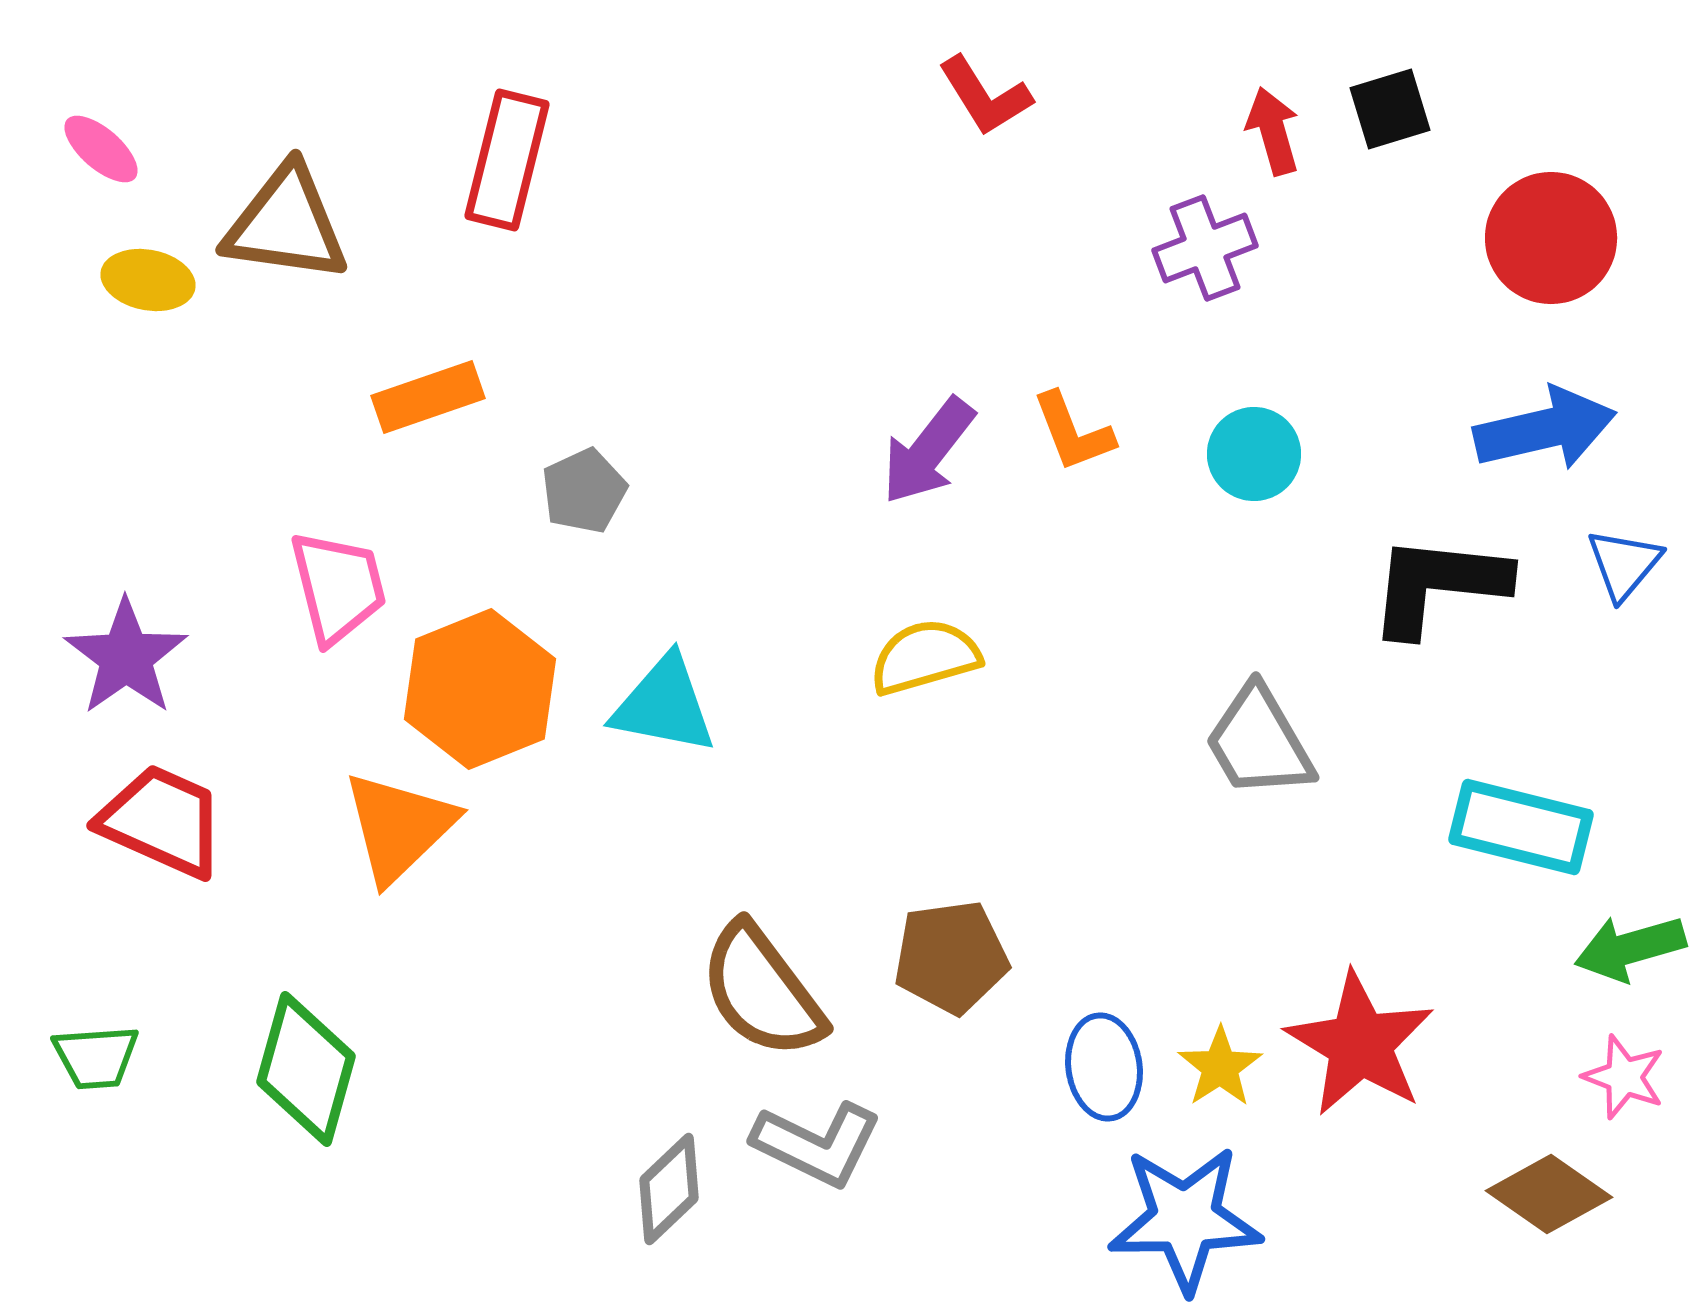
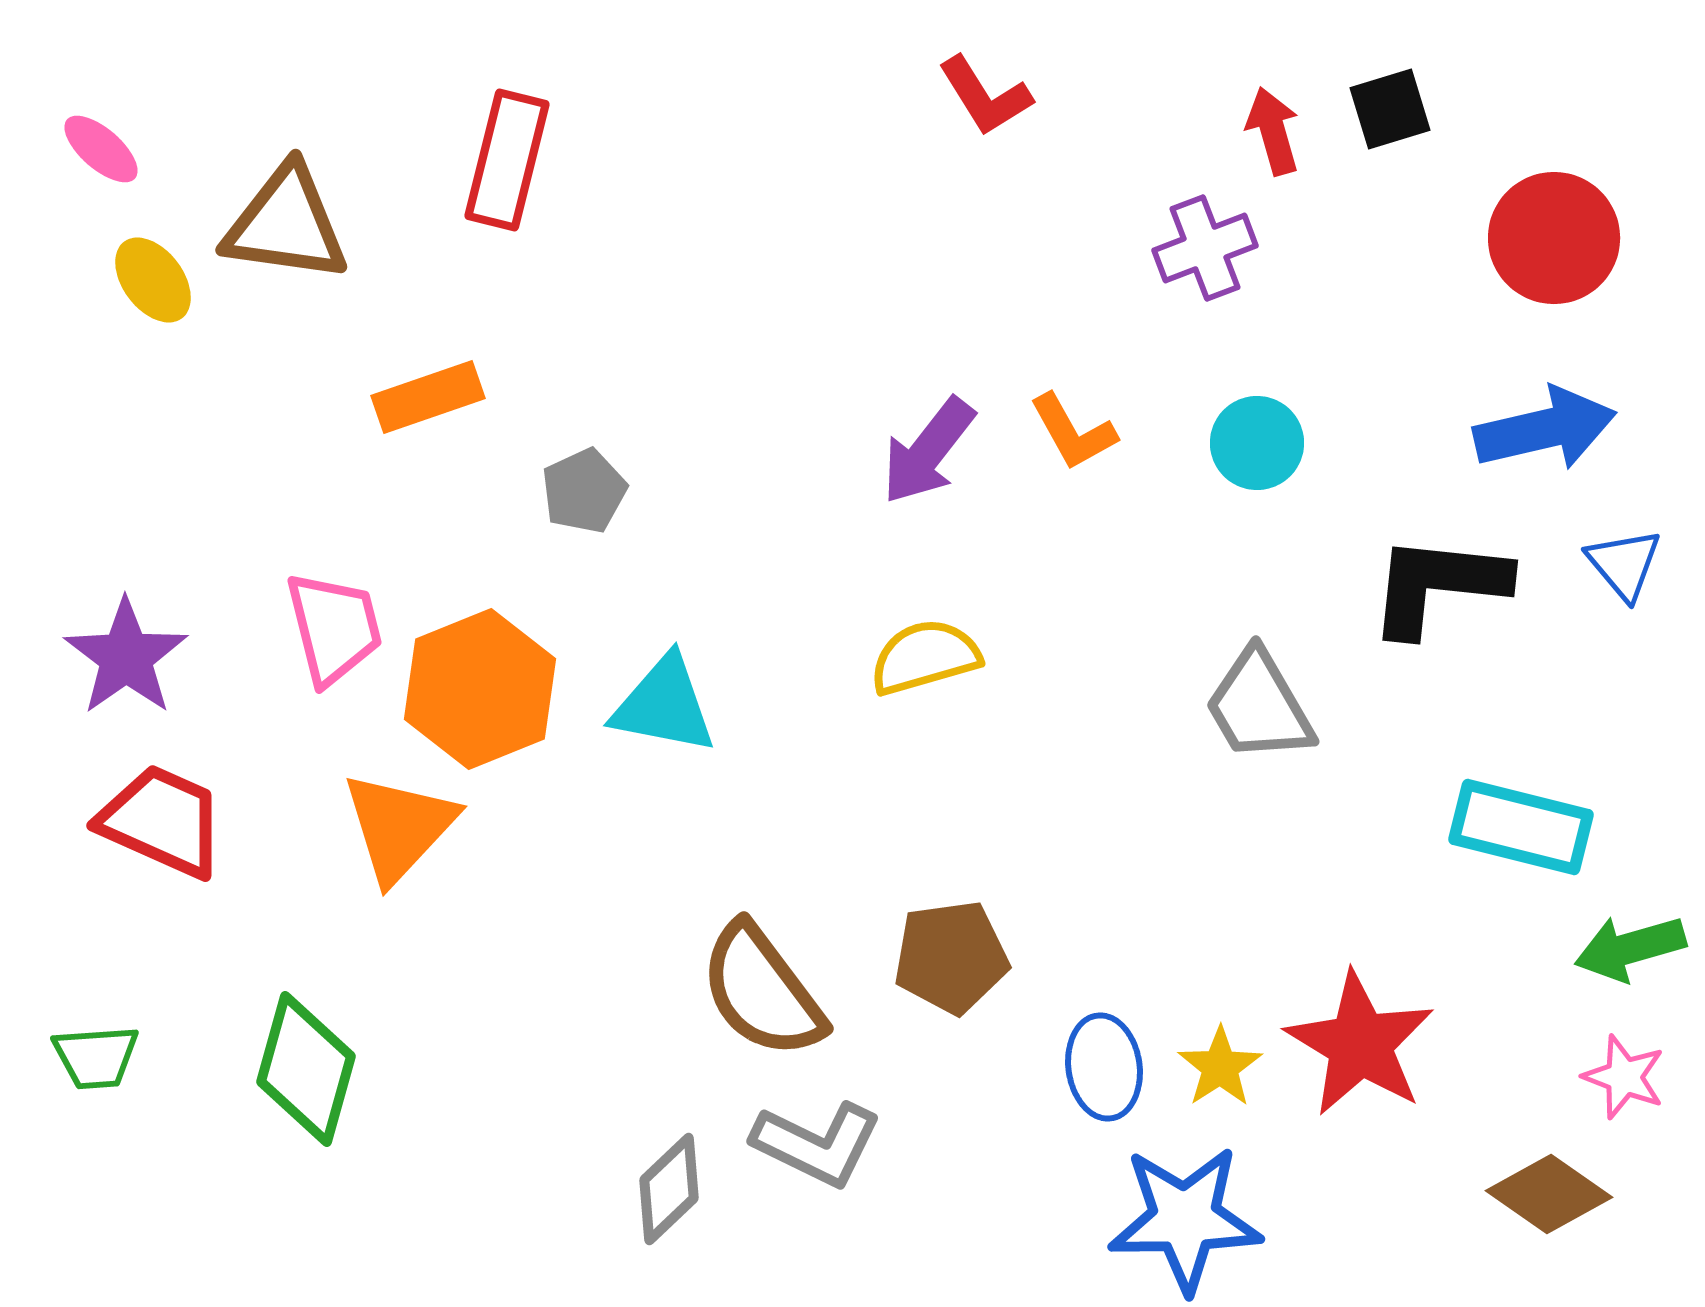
red circle: moved 3 px right
yellow ellipse: moved 5 px right; rotated 42 degrees clockwise
orange L-shape: rotated 8 degrees counterclockwise
cyan circle: moved 3 px right, 11 px up
blue triangle: rotated 20 degrees counterclockwise
pink trapezoid: moved 4 px left, 41 px down
gray trapezoid: moved 36 px up
orange triangle: rotated 3 degrees counterclockwise
